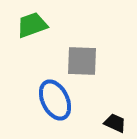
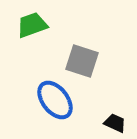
gray square: rotated 16 degrees clockwise
blue ellipse: rotated 12 degrees counterclockwise
